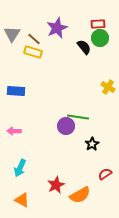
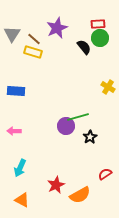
green line: rotated 25 degrees counterclockwise
black star: moved 2 px left, 7 px up
